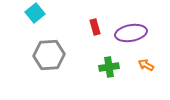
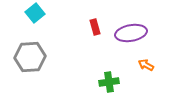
gray hexagon: moved 19 px left, 2 px down
green cross: moved 15 px down
